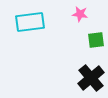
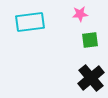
pink star: rotated 14 degrees counterclockwise
green square: moved 6 px left
